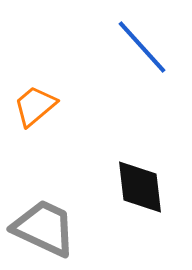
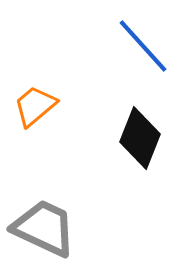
blue line: moved 1 px right, 1 px up
black diamond: moved 49 px up; rotated 28 degrees clockwise
